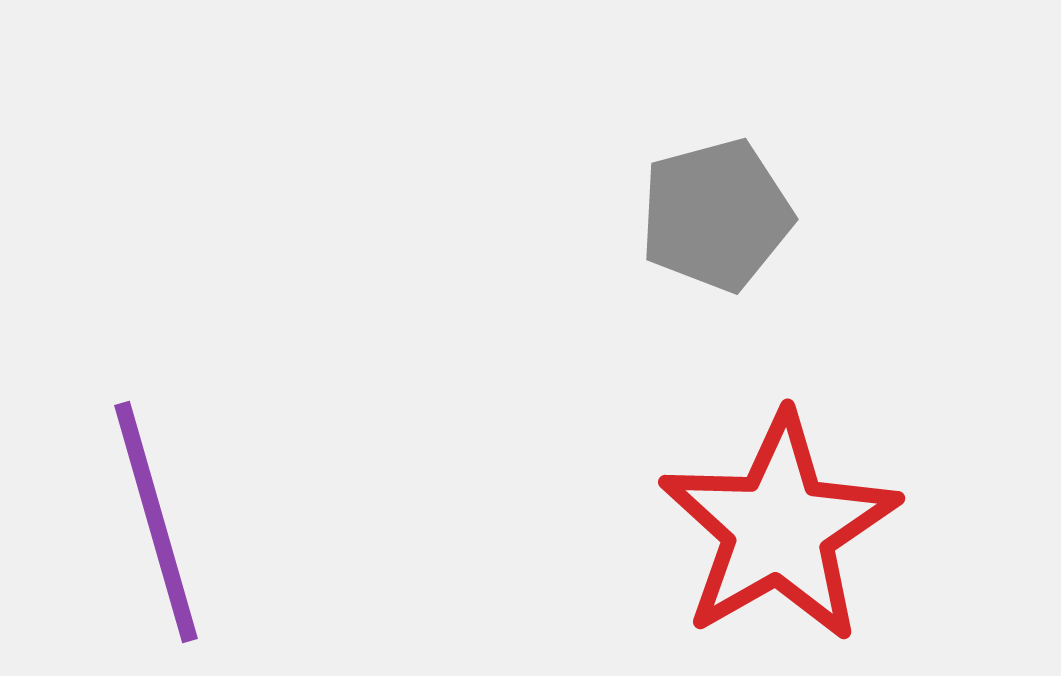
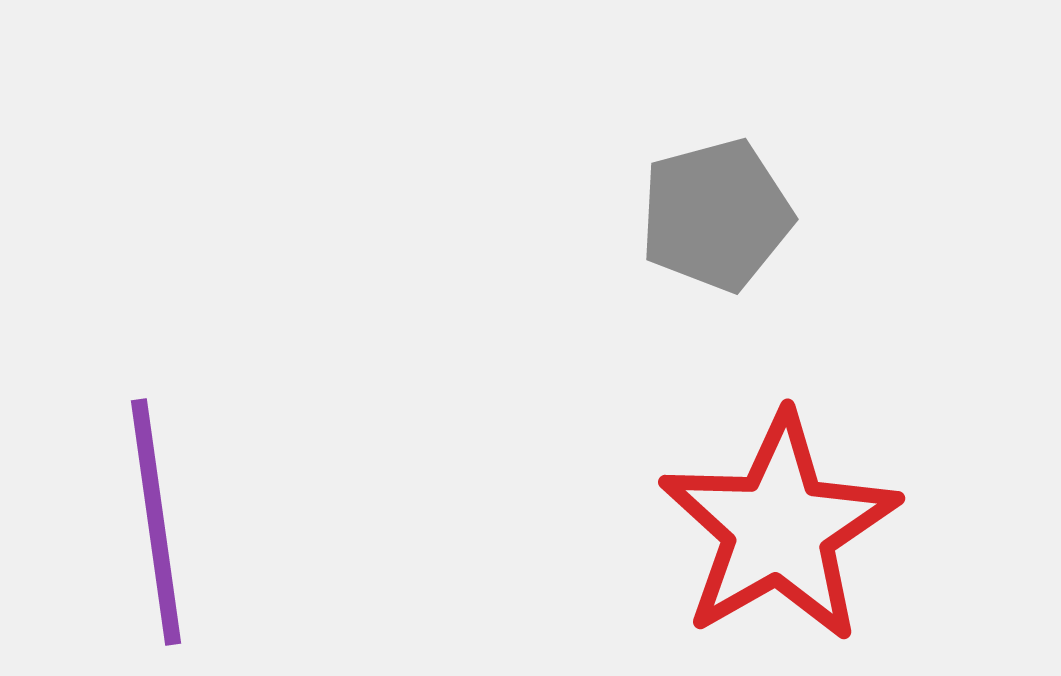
purple line: rotated 8 degrees clockwise
